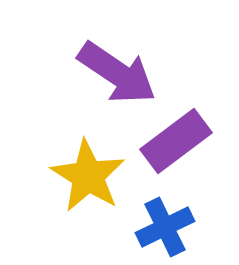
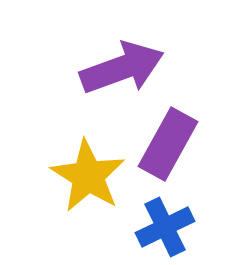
purple arrow: moved 5 px right, 5 px up; rotated 54 degrees counterclockwise
purple rectangle: moved 8 px left, 3 px down; rotated 24 degrees counterclockwise
